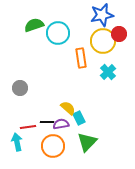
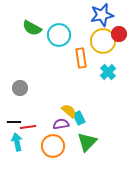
green semicircle: moved 2 px left, 3 px down; rotated 132 degrees counterclockwise
cyan circle: moved 1 px right, 2 px down
yellow semicircle: moved 1 px right, 3 px down
black line: moved 33 px left
